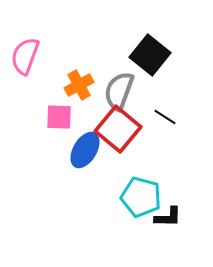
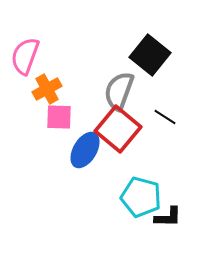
orange cross: moved 32 px left, 4 px down
